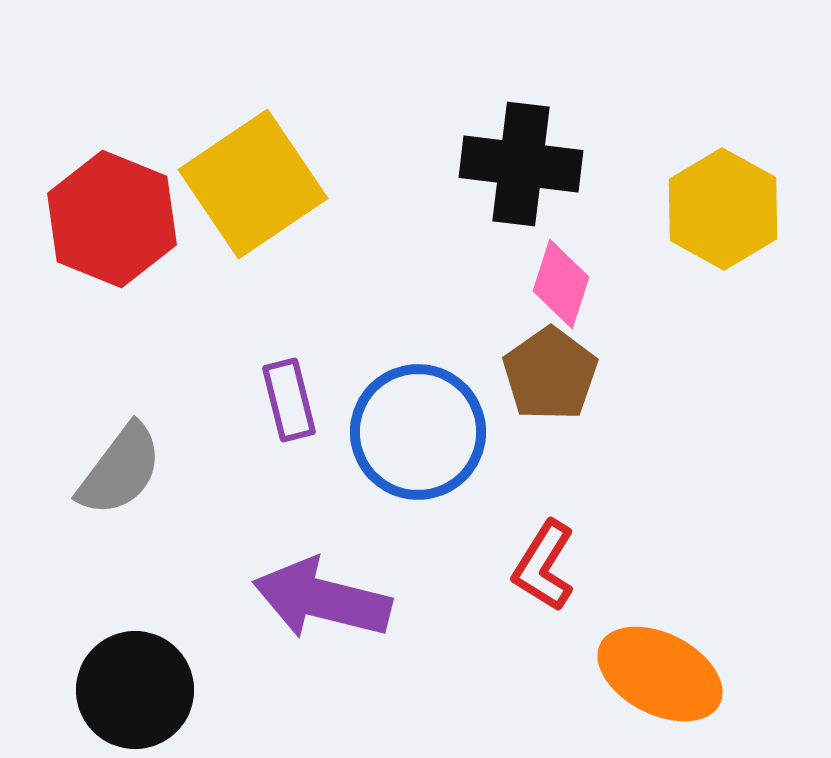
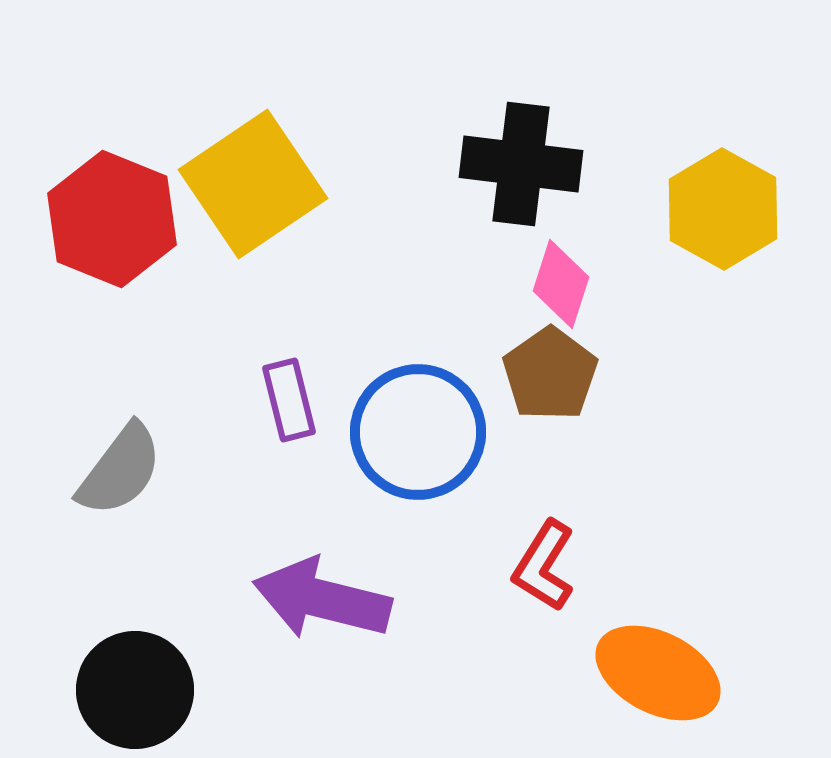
orange ellipse: moved 2 px left, 1 px up
